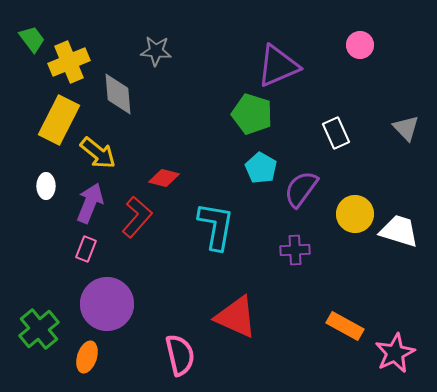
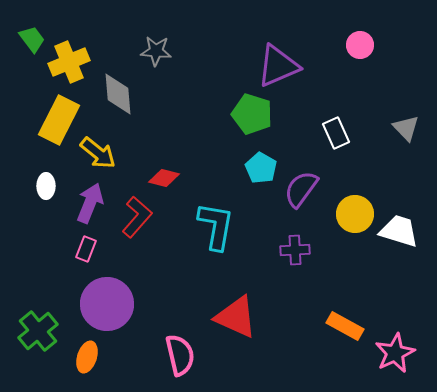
green cross: moved 1 px left, 2 px down
